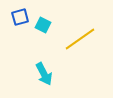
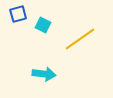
blue square: moved 2 px left, 3 px up
cyan arrow: rotated 55 degrees counterclockwise
